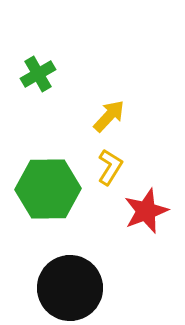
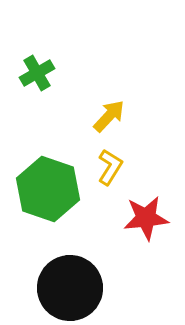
green cross: moved 1 px left, 1 px up
green hexagon: rotated 20 degrees clockwise
red star: moved 7 px down; rotated 15 degrees clockwise
